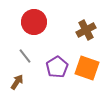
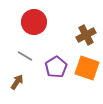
brown cross: moved 5 px down
gray line: rotated 21 degrees counterclockwise
purple pentagon: moved 1 px left
